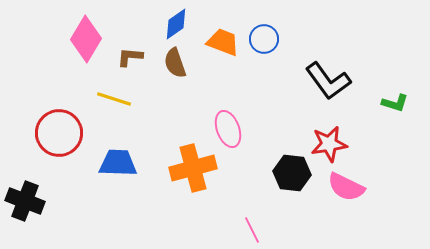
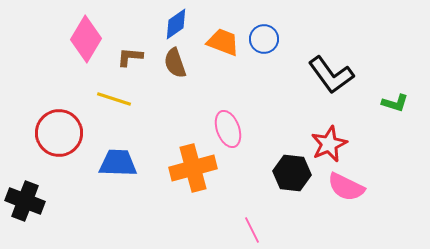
black L-shape: moved 3 px right, 6 px up
red star: rotated 15 degrees counterclockwise
